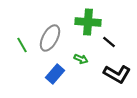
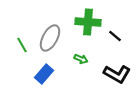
black line: moved 6 px right, 6 px up
blue rectangle: moved 11 px left
